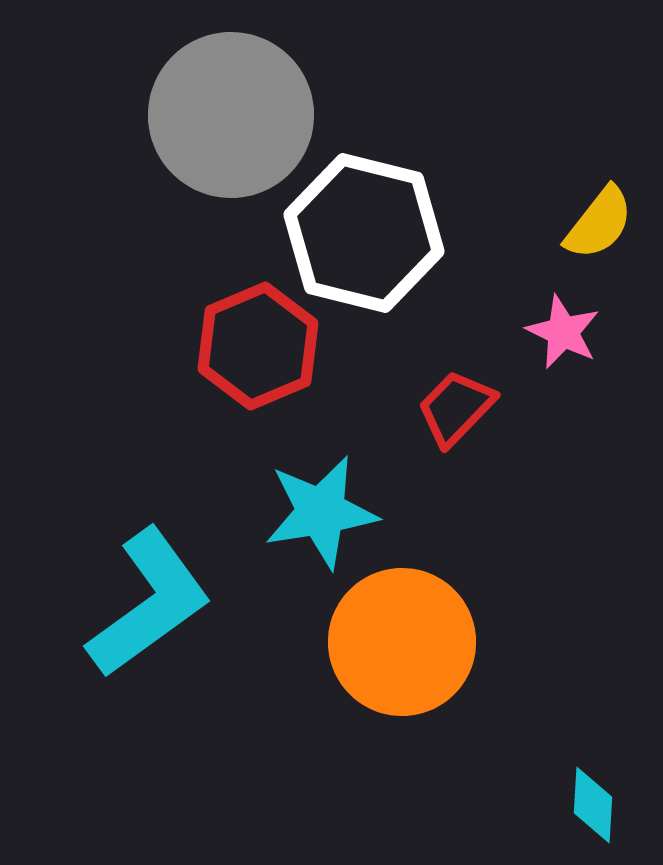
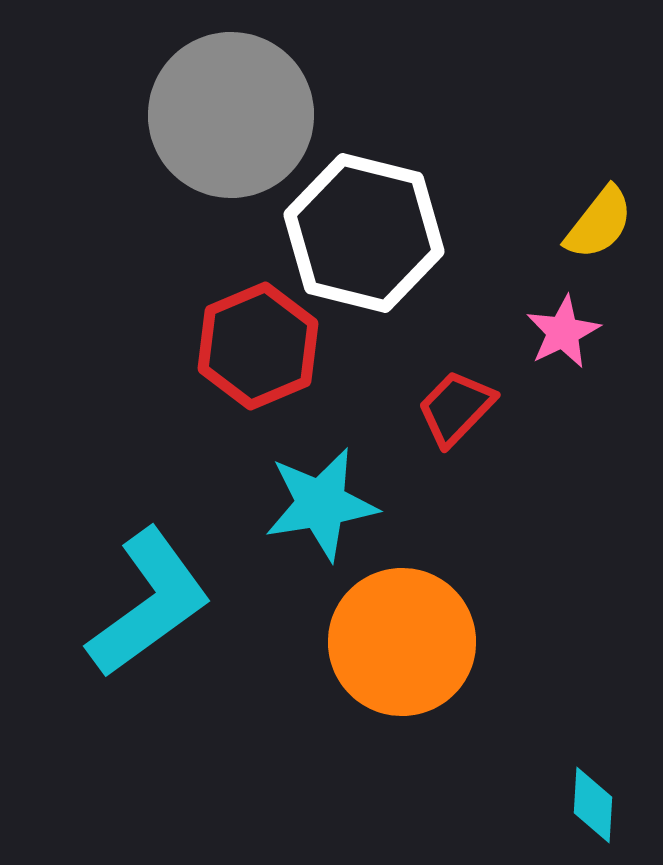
pink star: rotated 20 degrees clockwise
cyan star: moved 8 px up
